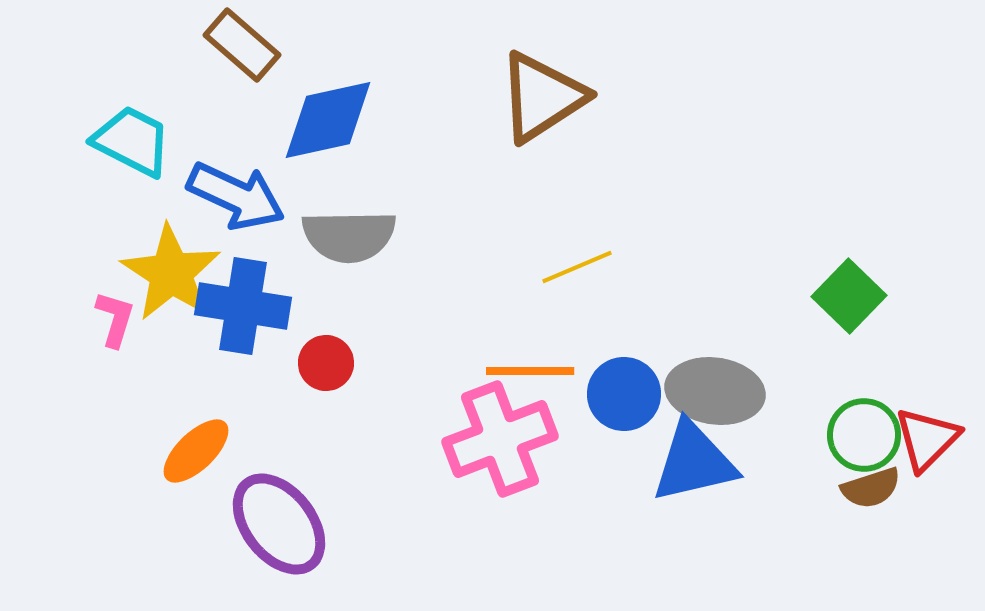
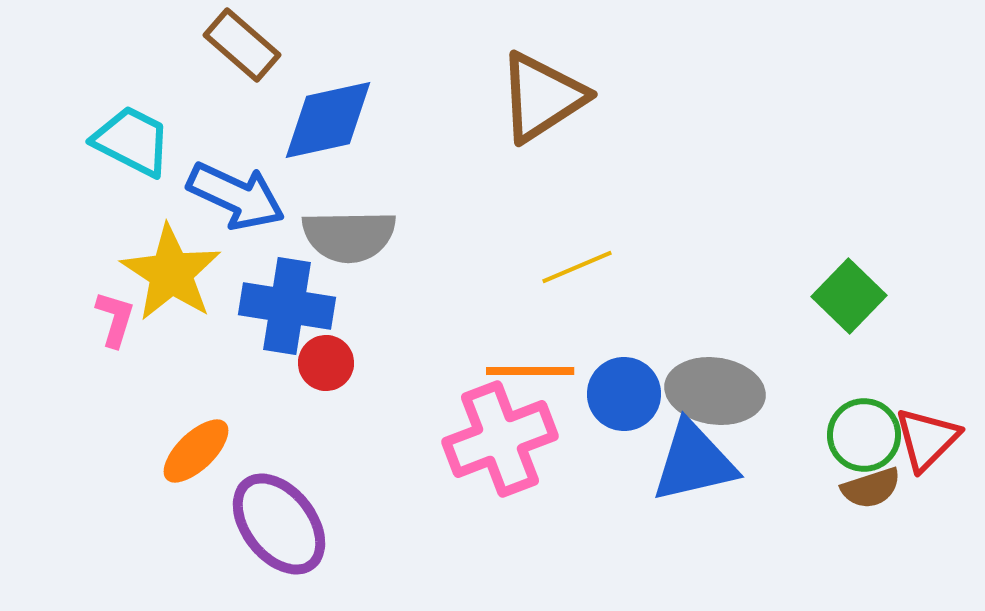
blue cross: moved 44 px right
